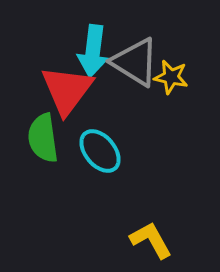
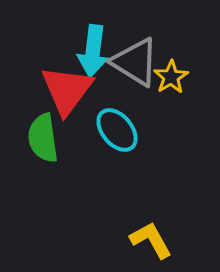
yellow star: rotated 28 degrees clockwise
cyan ellipse: moved 17 px right, 21 px up
